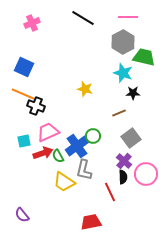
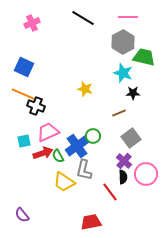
red line: rotated 12 degrees counterclockwise
